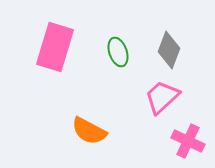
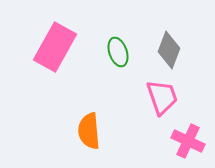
pink rectangle: rotated 12 degrees clockwise
pink trapezoid: rotated 114 degrees clockwise
orange semicircle: rotated 57 degrees clockwise
